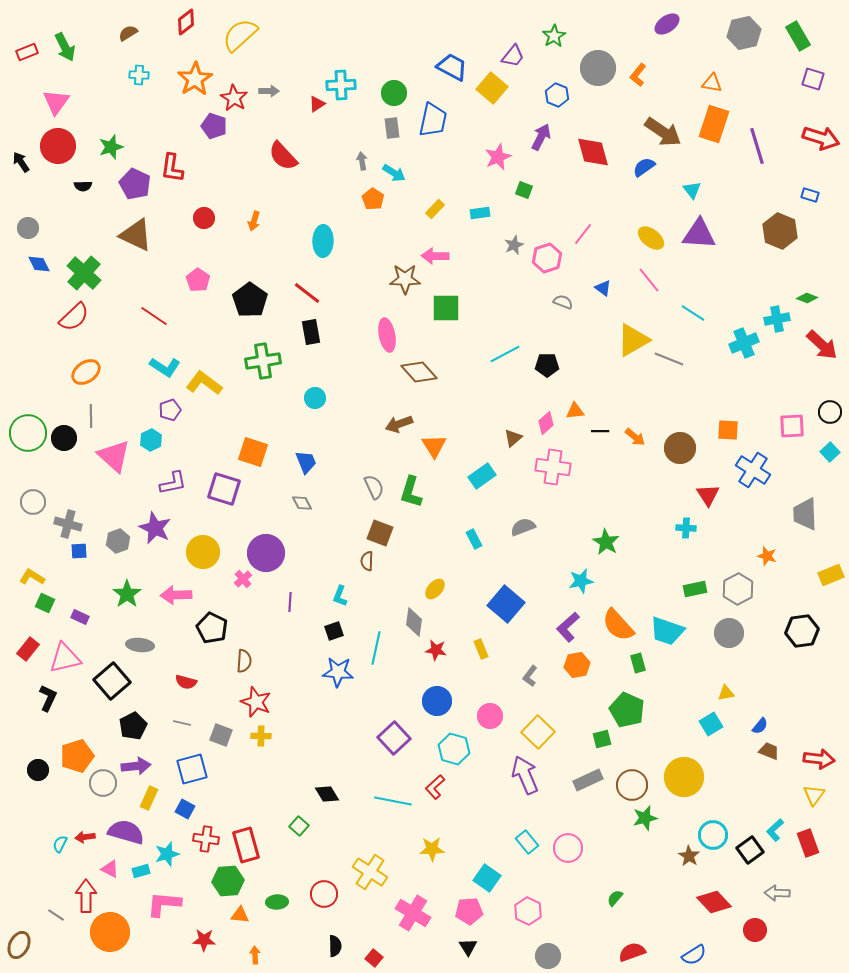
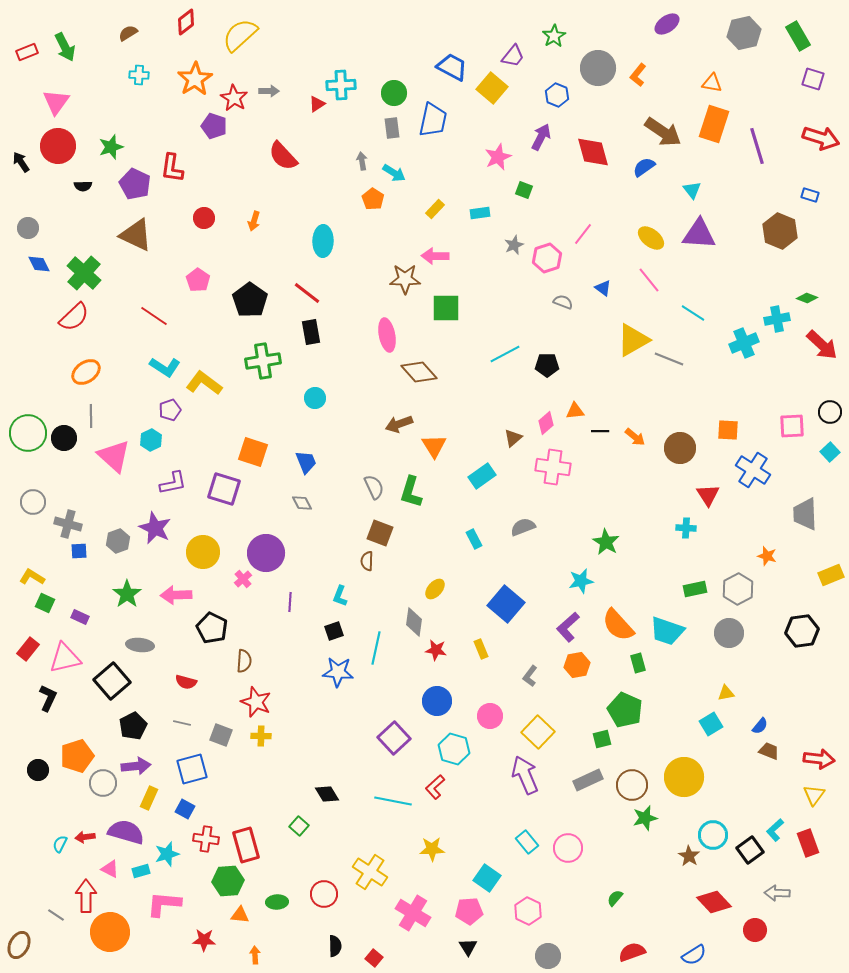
green pentagon at (627, 710): moved 2 px left
